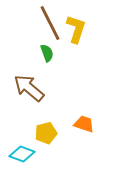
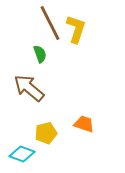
green semicircle: moved 7 px left, 1 px down
